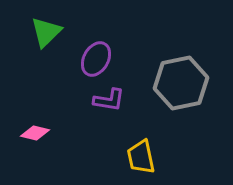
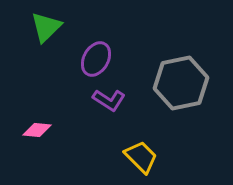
green triangle: moved 5 px up
purple L-shape: rotated 24 degrees clockwise
pink diamond: moved 2 px right, 3 px up; rotated 8 degrees counterclockwise
yellow trapezoid: rotated 147 degrees clockwise
